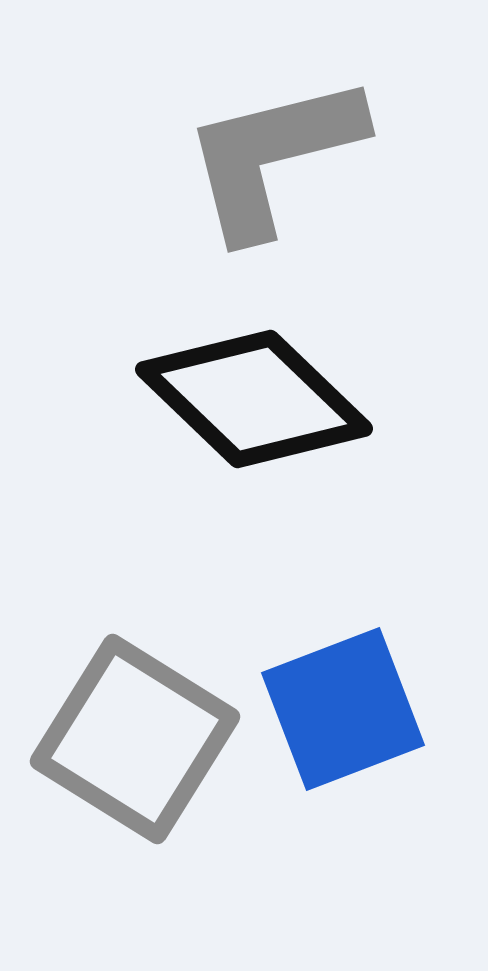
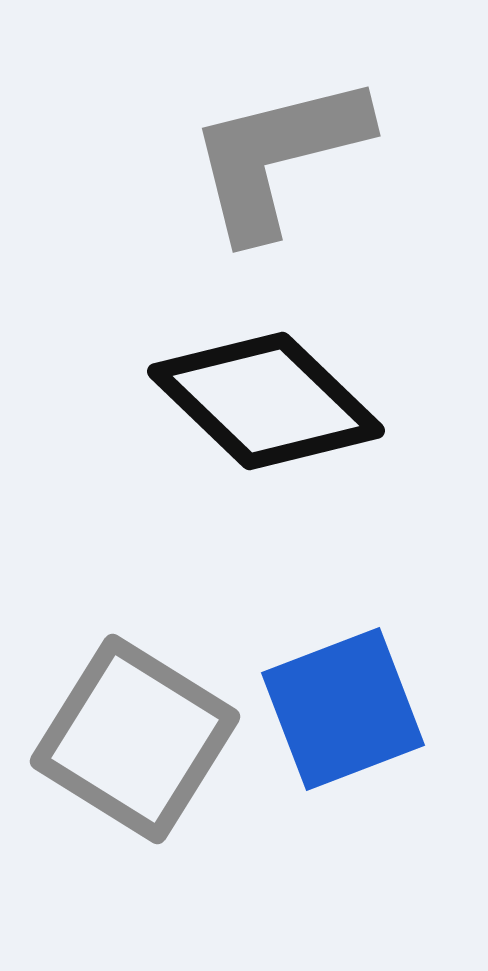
gray L-shape: moved 5 px right
black diamond: moved 12 px right, 2 px down
